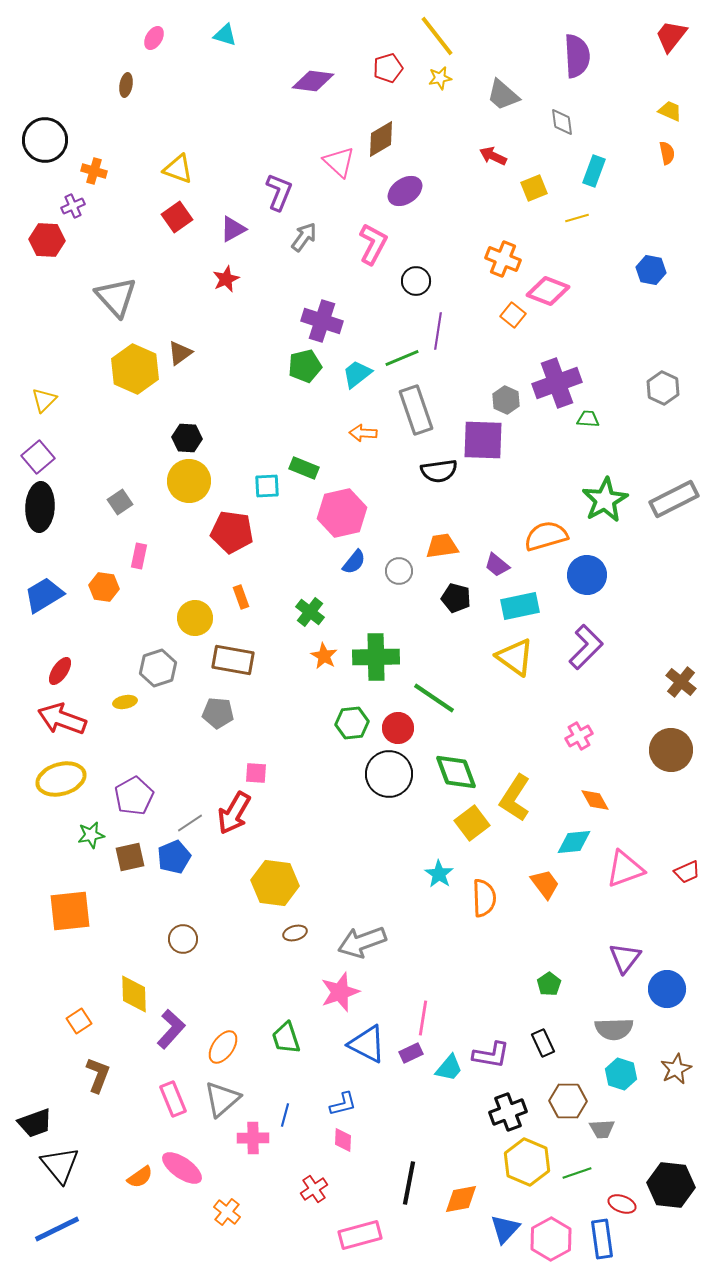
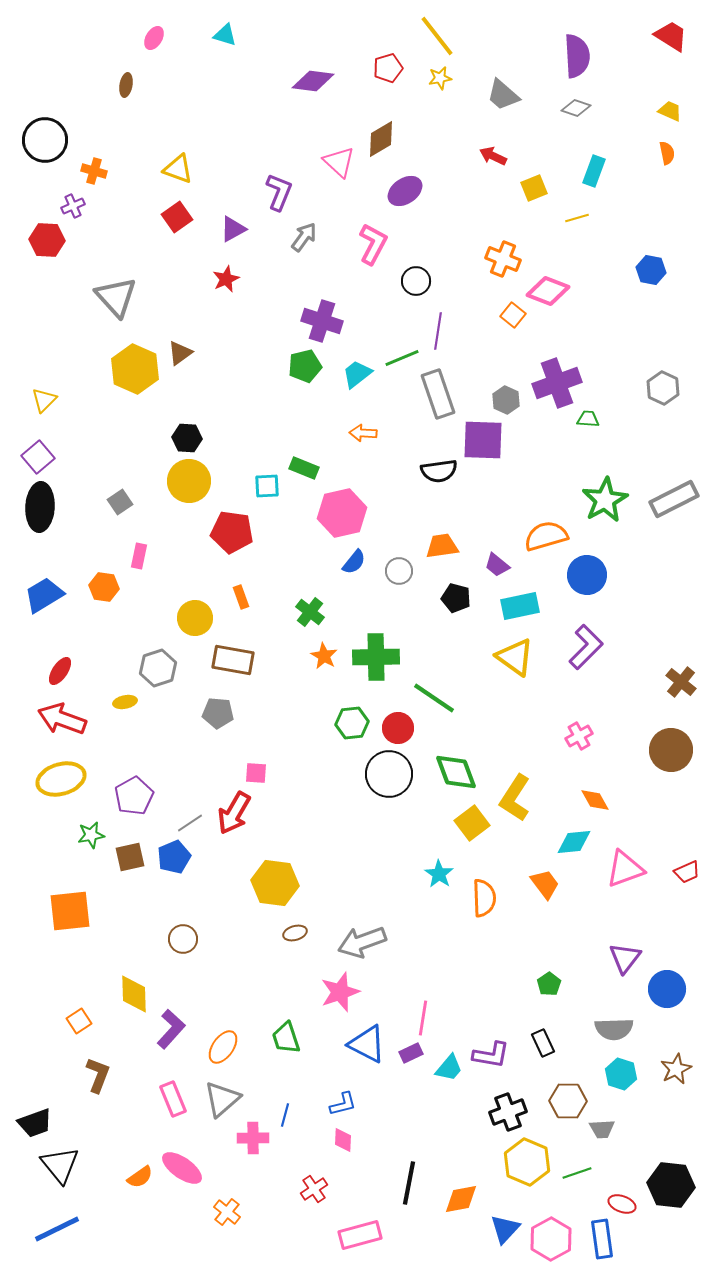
red trapezoid at (671, 36): rotated 84 degrees clockwise
gray diamond at (562, 122): moved 14 px right, 14 px up; rotated 64 degrees counterclockwise
gray rectangle at (416, 410): moved 22 px right, 16 px up
